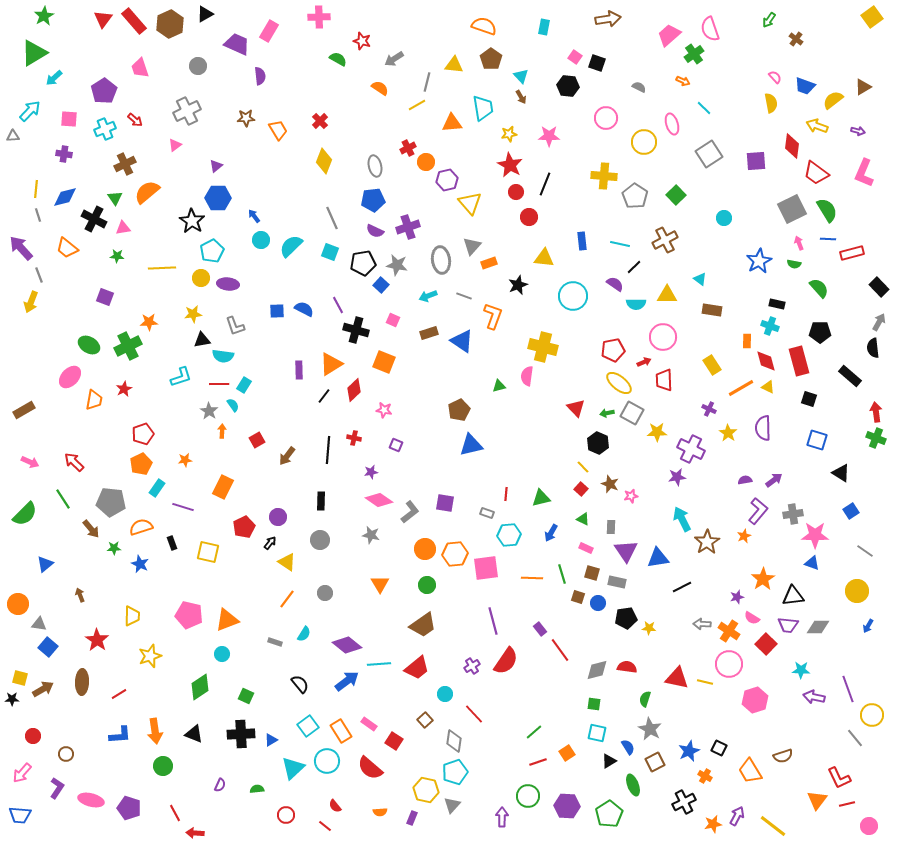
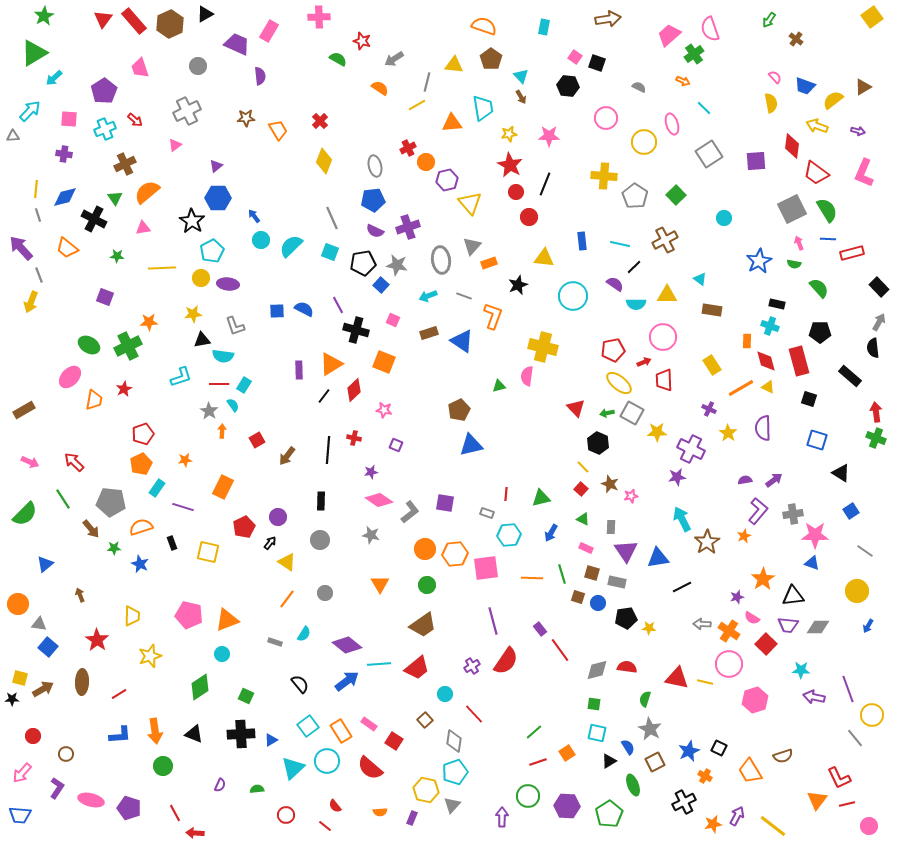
pink triangle at (123, 228): moved 20 px right
